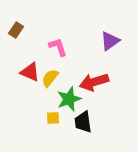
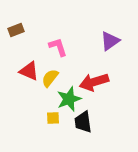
brown rectangle: rotated 35 degrees clockwise
red triangle: moved 1 px left, 1 px up
